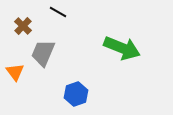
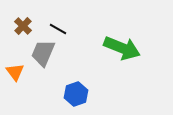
black line: moved 17 px down
